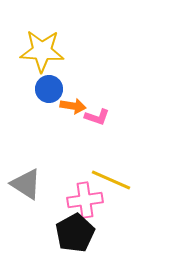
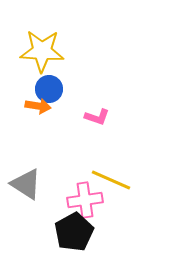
orange arrow: moved 35 px left
black pentagon: moved 1 px left, 1 px up
